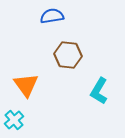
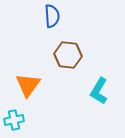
blue semicircle: rotated 95 degrees clockwise
orange triangle: moved 2 px right; rotated 12 degrees clockwise
cyan cross: rotated 30 degrees clockwise
